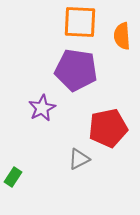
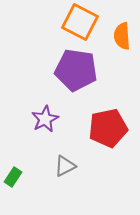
orange square: rotated 24 degrees clockwise
purple star: moved 3 px right, 11 px down
gray triangle: moved 14 px left, 7 px down
